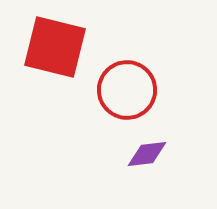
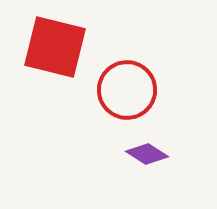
purple diamond: rotated 39 degrees clockwise
